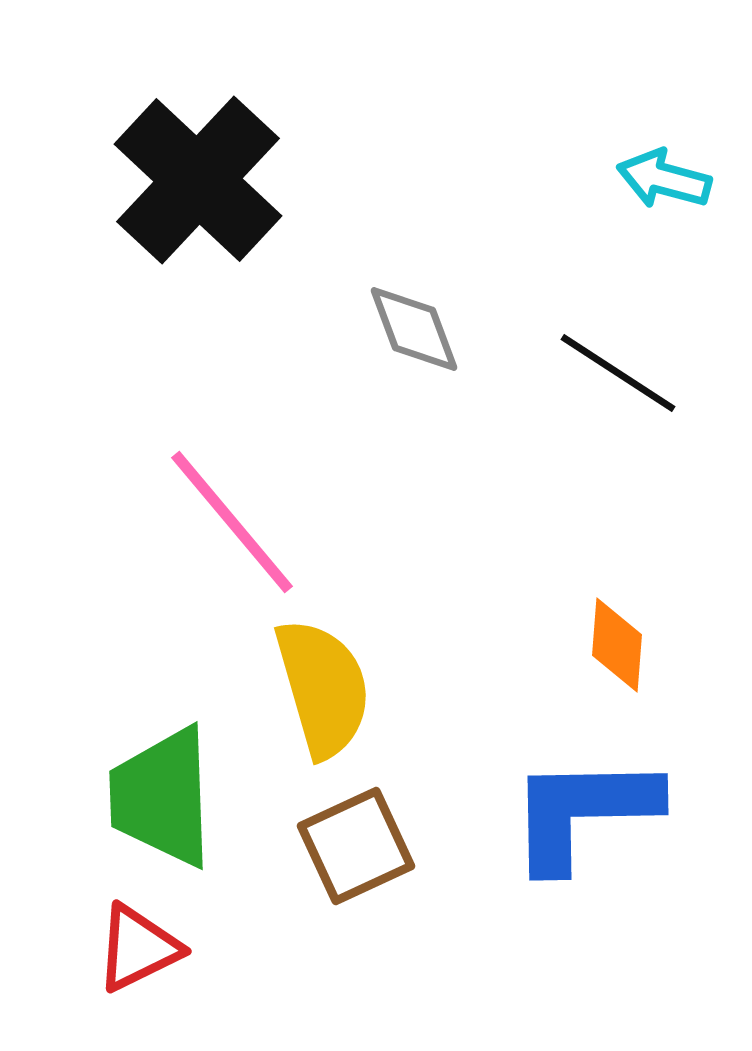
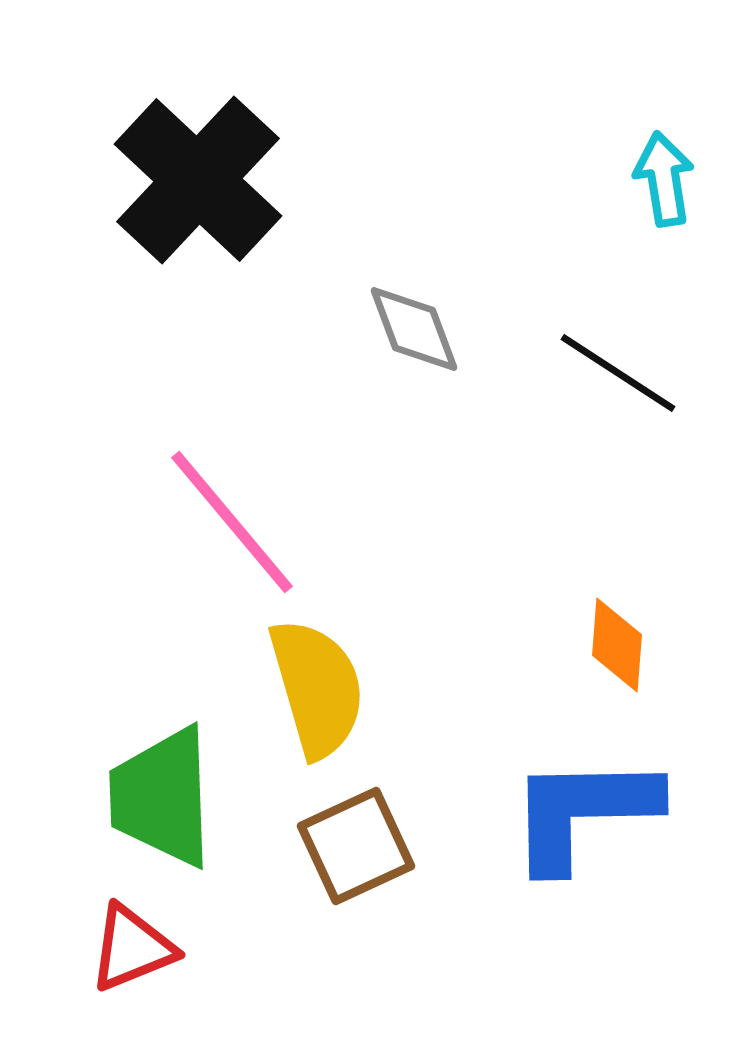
cyan arrow: rotated 66 degrees clockwise
yellow semicircle: moved 6 px left
red triangle: moved 6 px left; rotated 4 degrees clockwise
